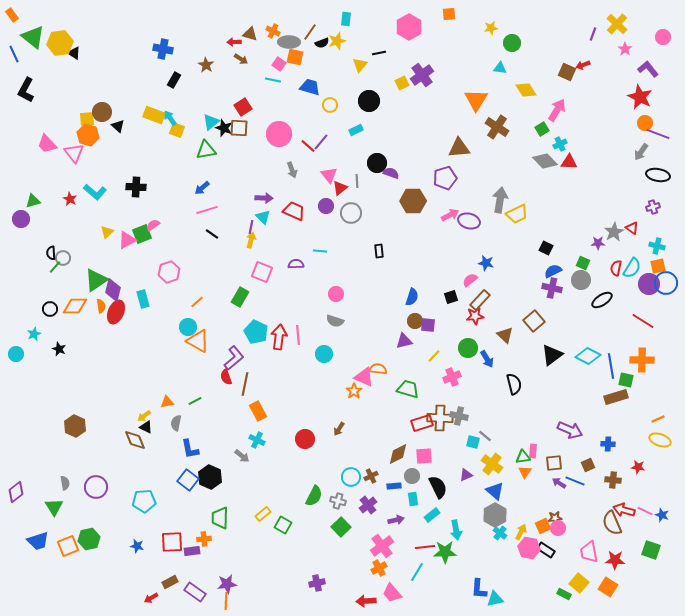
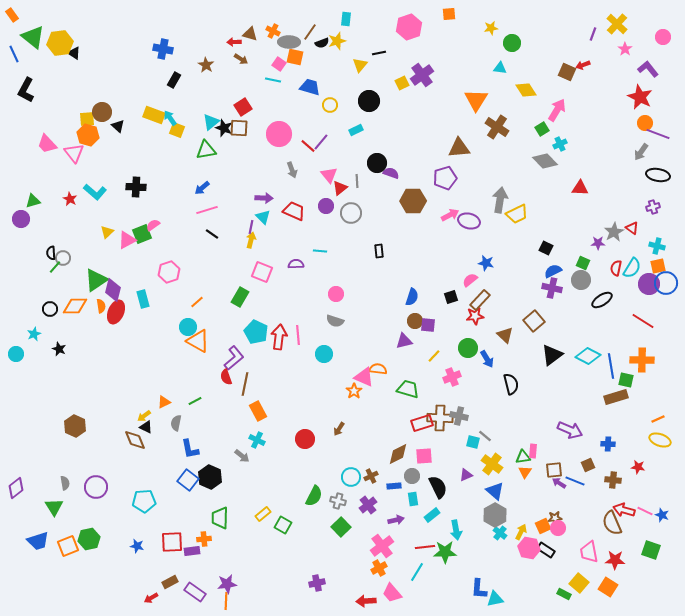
pink hexagon at (409, 27): rotated 10 degrees clockwise
red triangle at (569, 162): moved 11 px right, 26 px down
black semicircle at (514, 384): moved 3 px left
orange triangle at (167, 402): moved 3 px left; rotated 16 degrees counterclockwise
brown square at (554, 463): moved 7 px down
purple diamond at (16, 492): moved 4 px up
